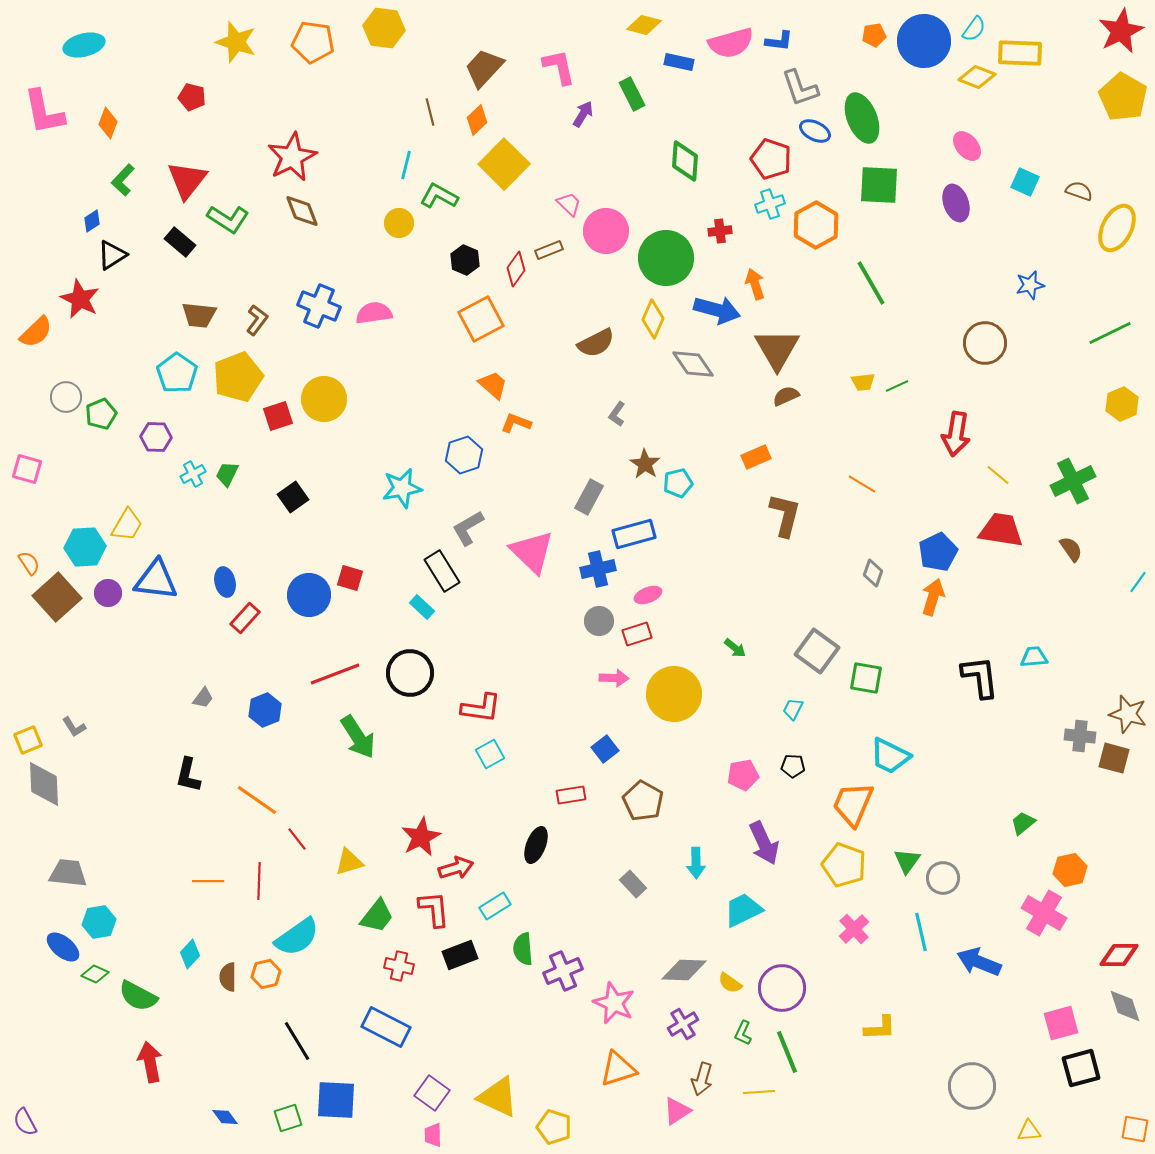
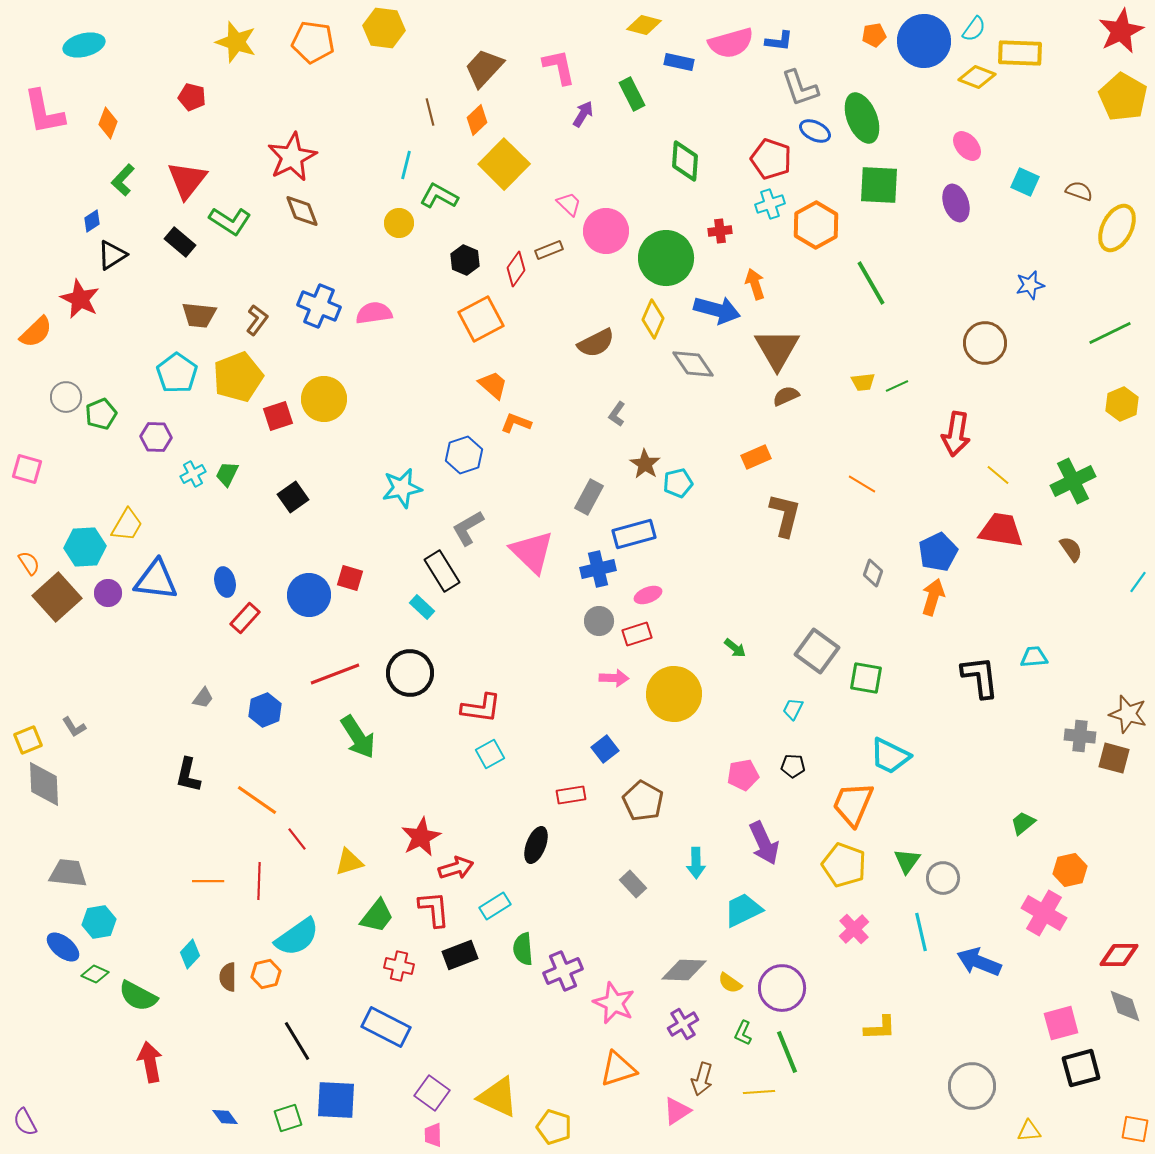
green L-shape at (228, 219): moved 2 px right, 2 px down
